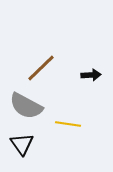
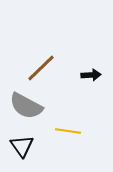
yellow line: moved 7 px down
black triangle: moved 2 px down
